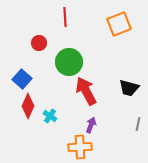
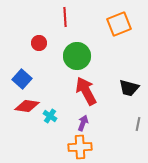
green circle: moved 8 px right, 6 px up
red diamond: moved 1 px left; rotated 75 degrees clockwise
purple arrow: moved 8 px left, 2 px up
